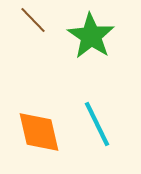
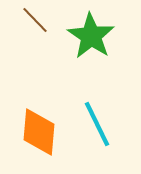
brown line: moved 2 px right
orange diamond: rotated 18 degrees clockwise
